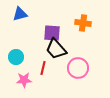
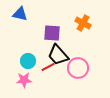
blue triangle: rotated 28 degrees clockwise
orange cross: rotated 21 degrees clockwise
black trapezoid: moved 2 px right, 6 px down
cyan circle: moved 12 px right, 4 px down
red line: moved 5 px right, 1 px up; rotated 48 degrees clockwise
